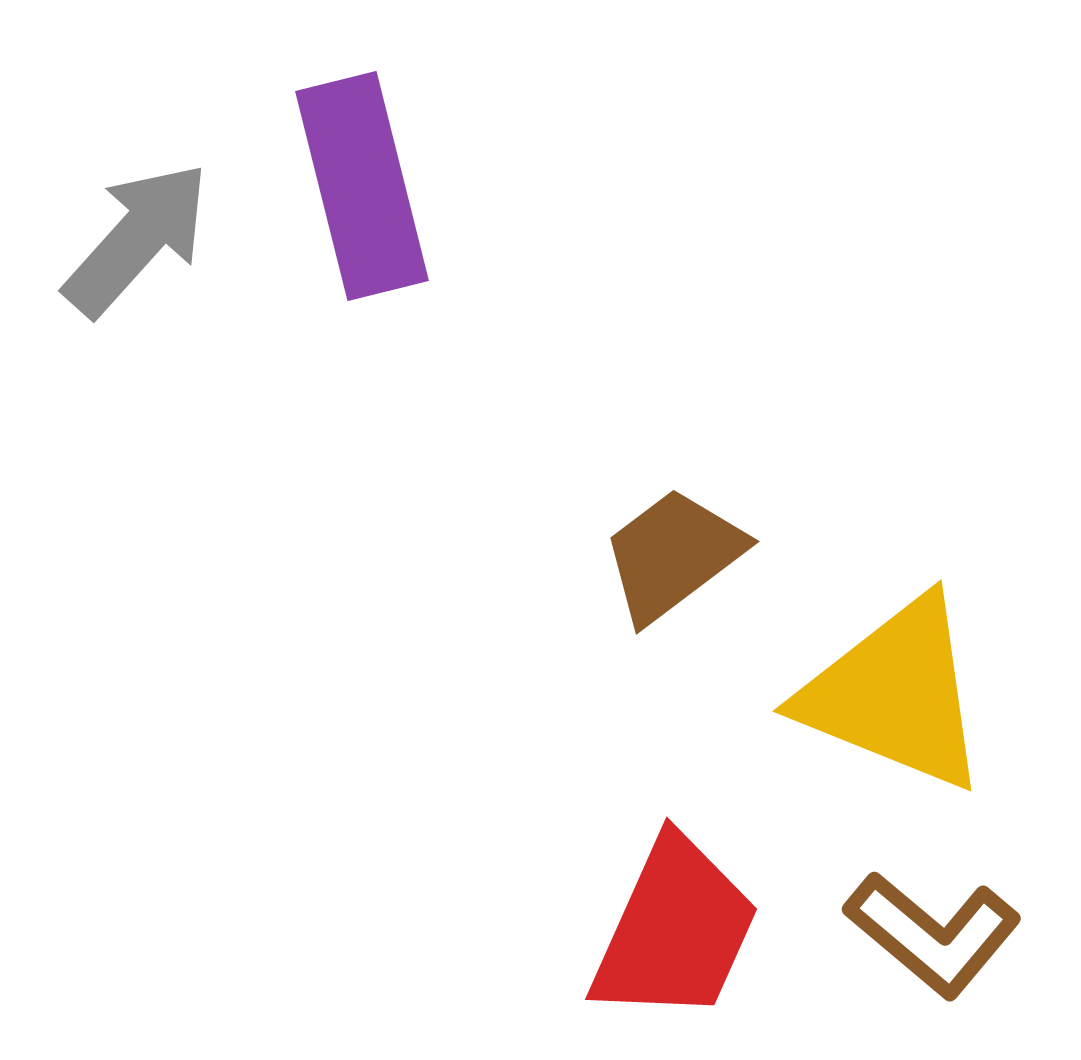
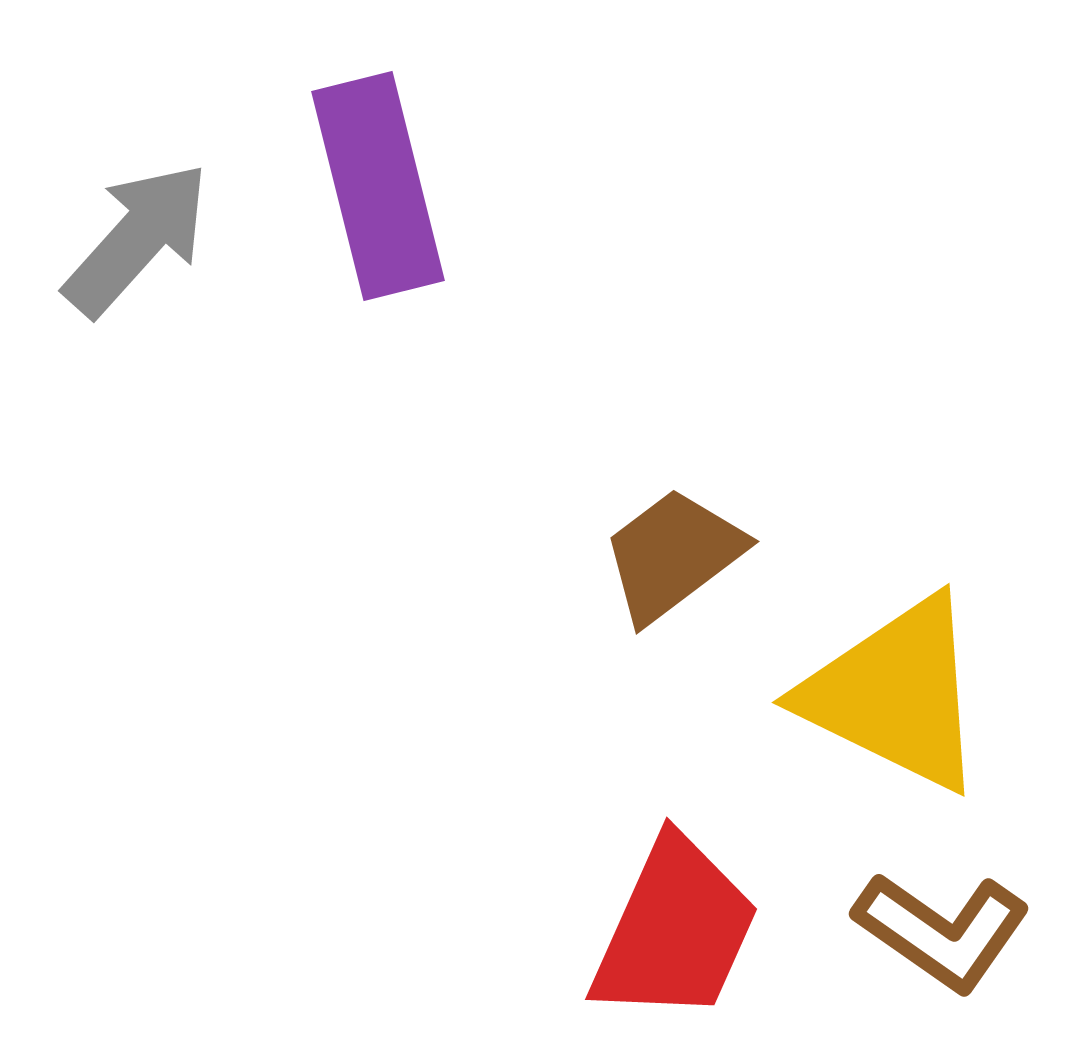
purple rectangle: moved 16 px right
yellow triangle: rotated 4 degrees clockwise
brown L-shape: moved 9 px right, 3 px up; rotated 5 degrees counterclockwise
